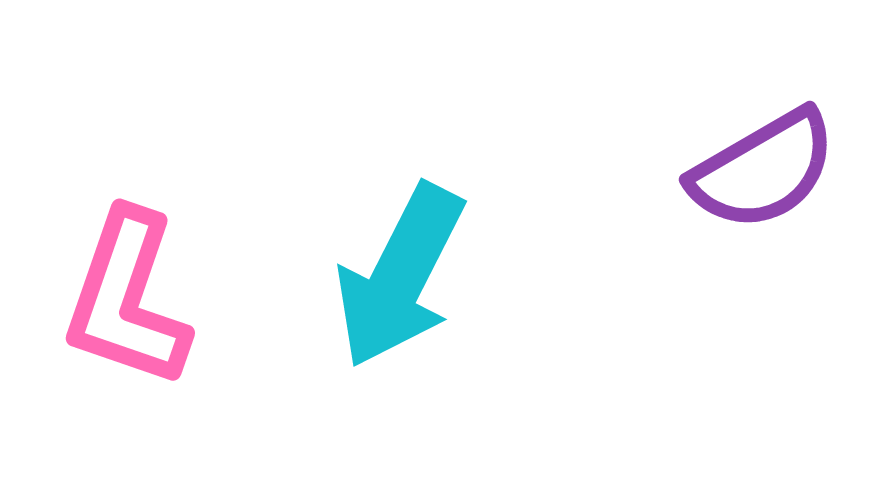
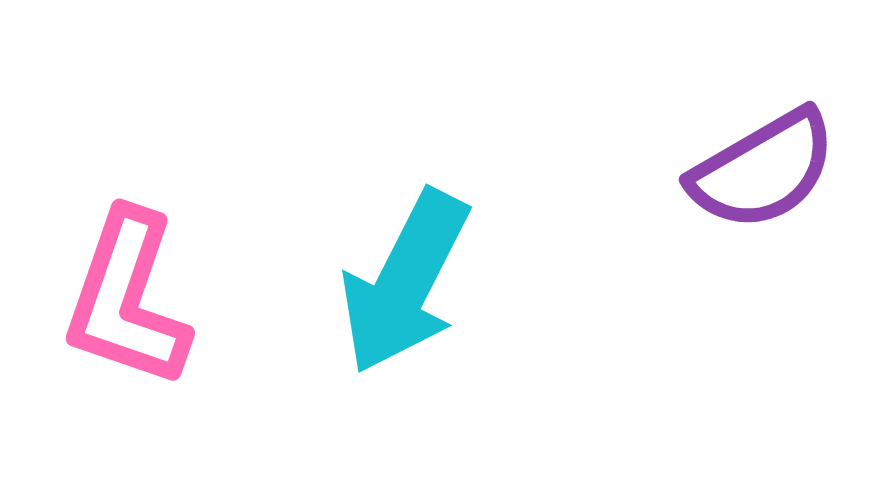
cyan arrow: moved 5 px right, 6 px down
